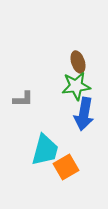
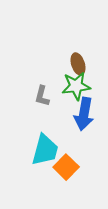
brown ellipse: moved 2 px down
gray L-shape: moved 19 px right, 3 px up; rotated 105 degrees clockwise
orange square: rotated 15 degrees counterclockwise
